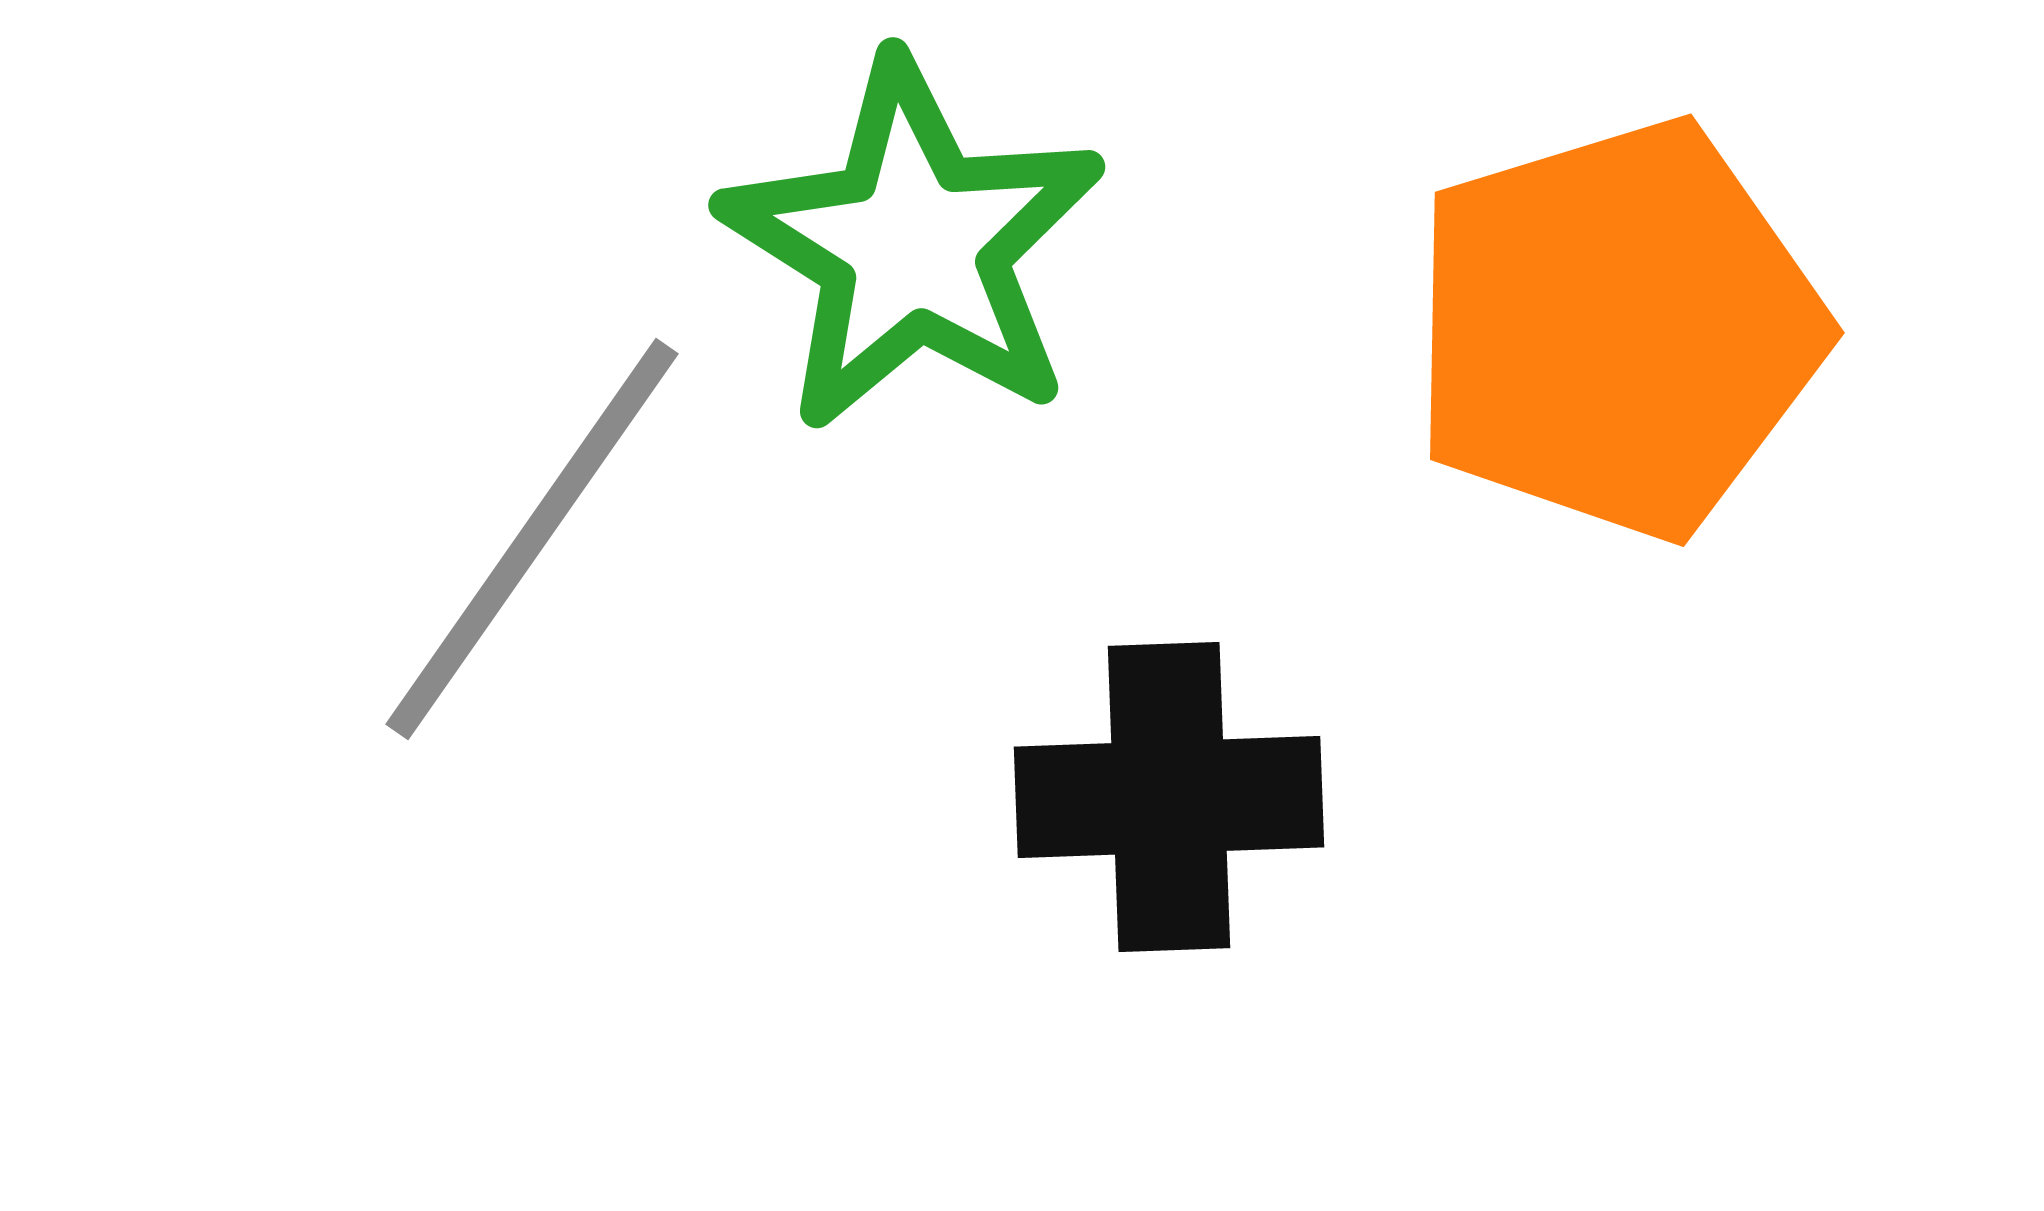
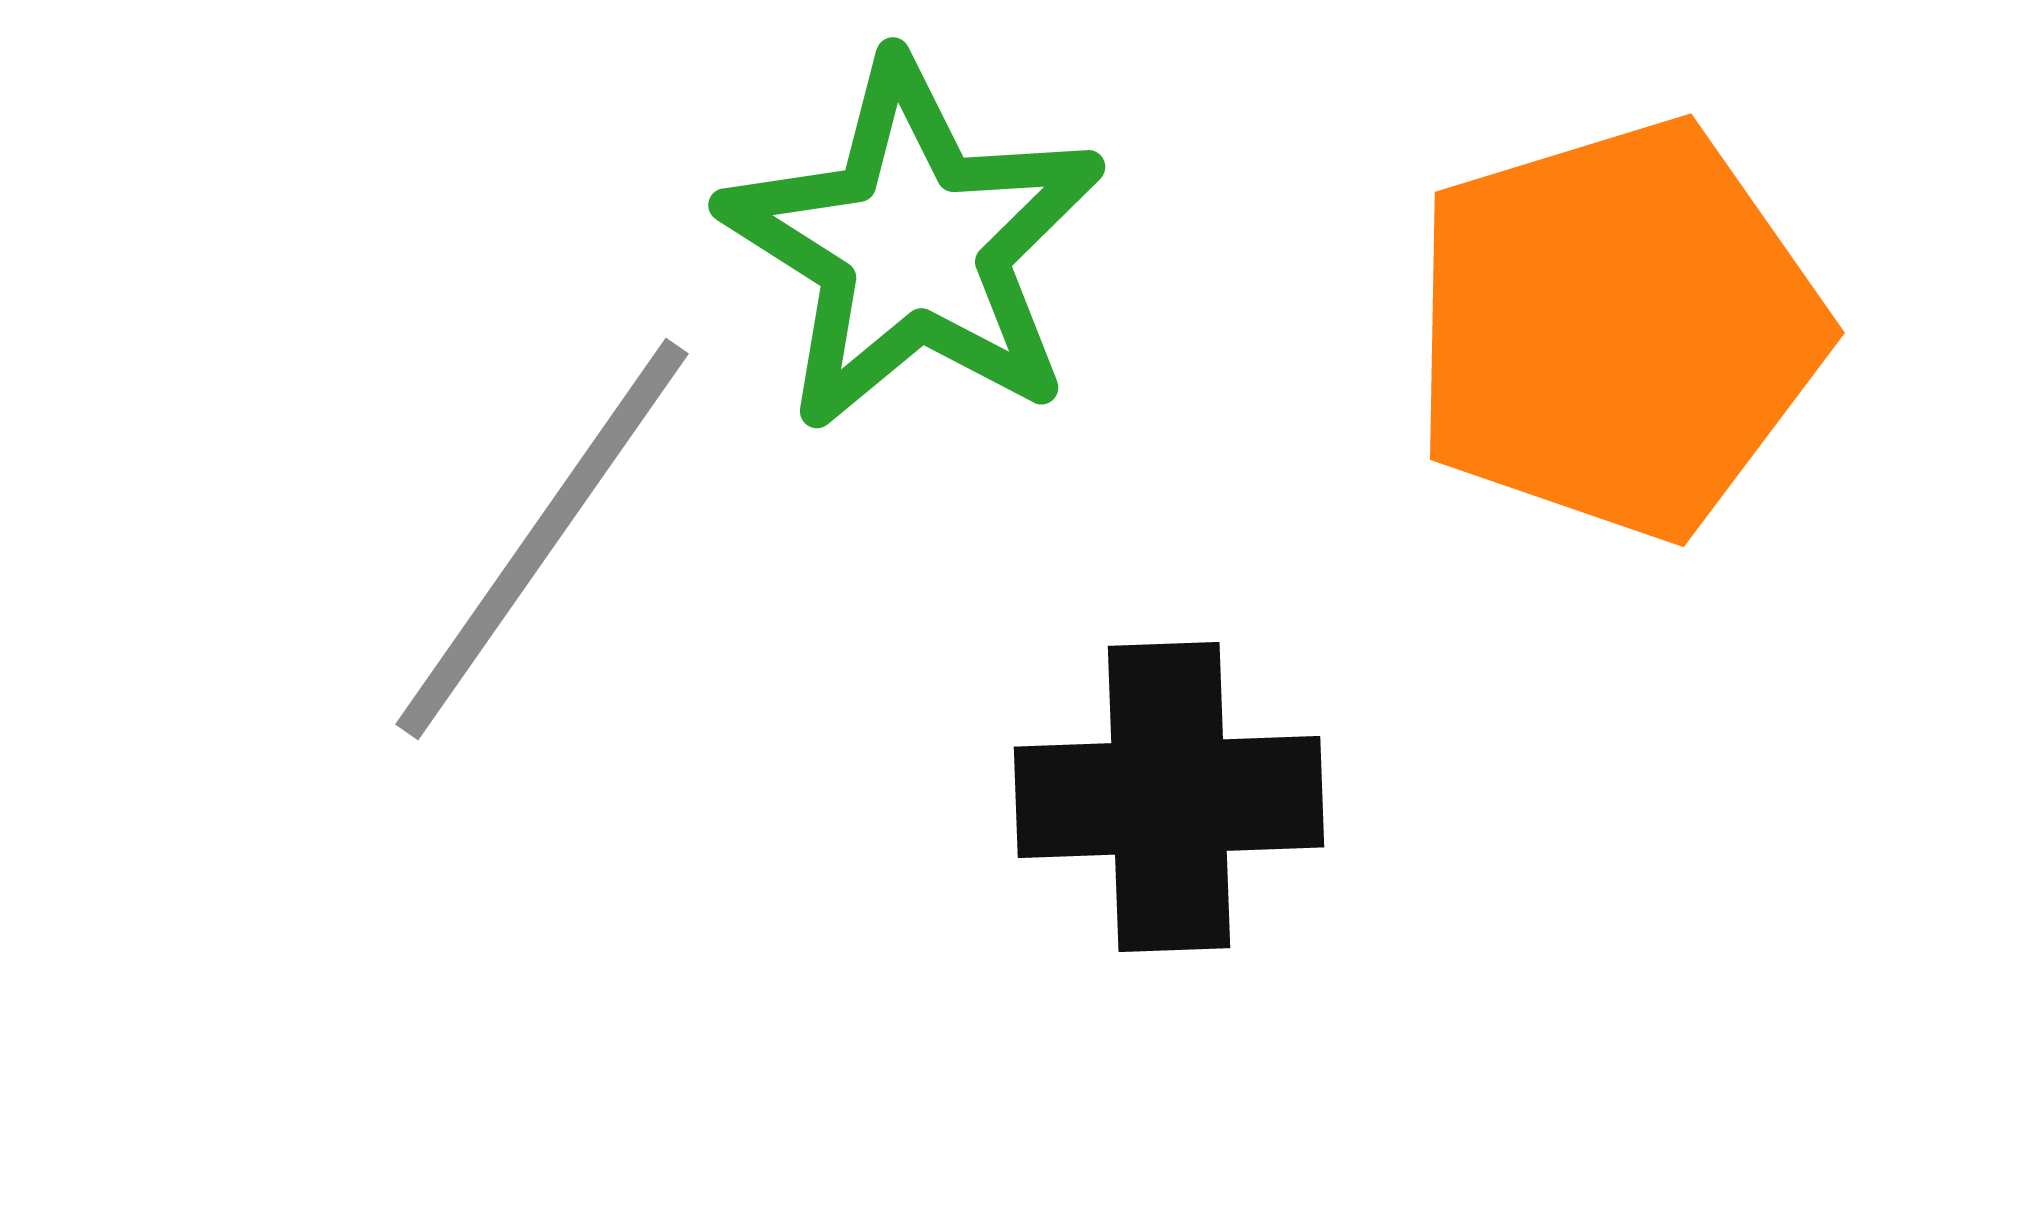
gray line: moved 10 px right
